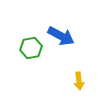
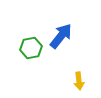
blue arrow: rotated 80 degrees counterclockwise
